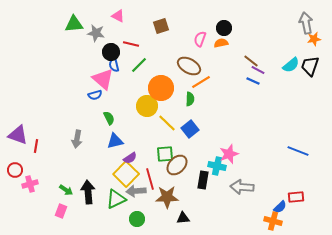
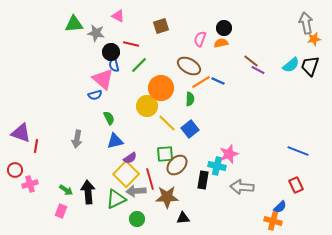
blue line at (253, 81): moved 35 px left
purple triangle at (18, 135): moved 3 px right, 2 px up
red rectangle at (296, 197): moved 12 px up; rotated 70 degrees clockwise
